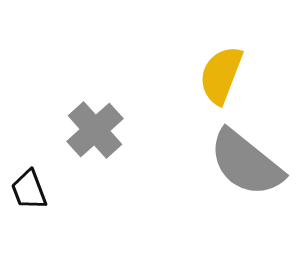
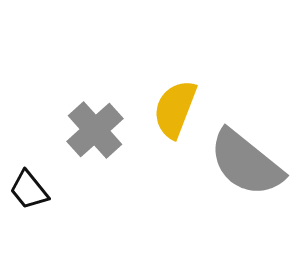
yellow semicircle: moved 46 px left, 34 px down
black trapezoid: rotated 18 degrees counterclockwise
